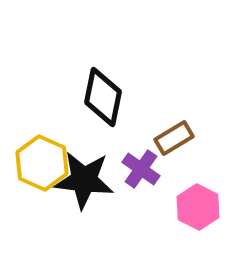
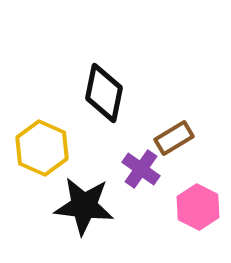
black diamond: moved 1 px right, 4 px up
yellow hexagon: moved 15 px up
black star: moved 26 px down
